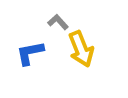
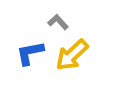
yellow arrow: moved 9 px left, 6 px down; rotated 69 degrees clockwise
